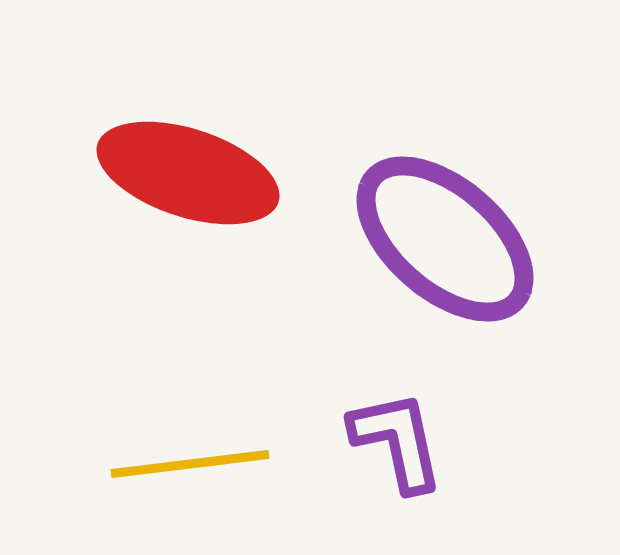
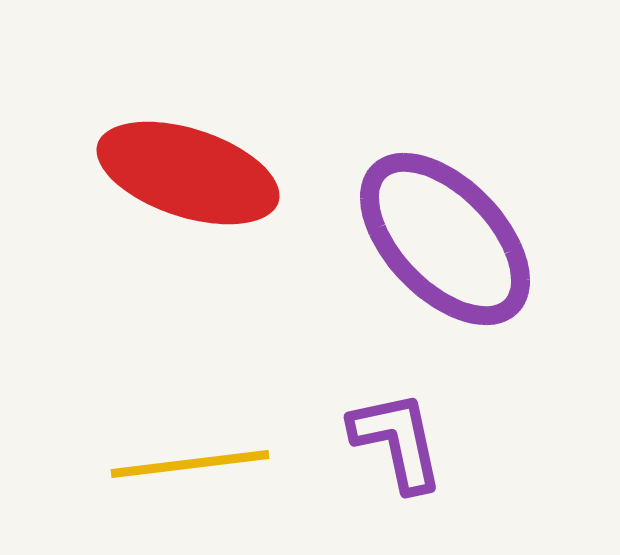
purple ellipse: rotated 5 degrees clockwise
